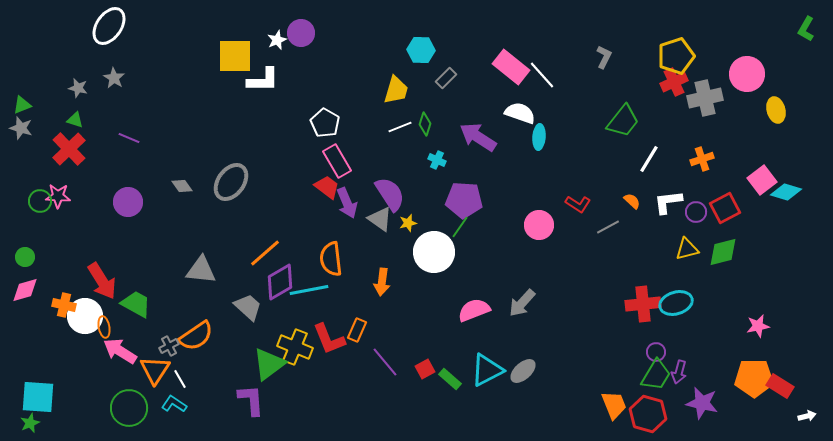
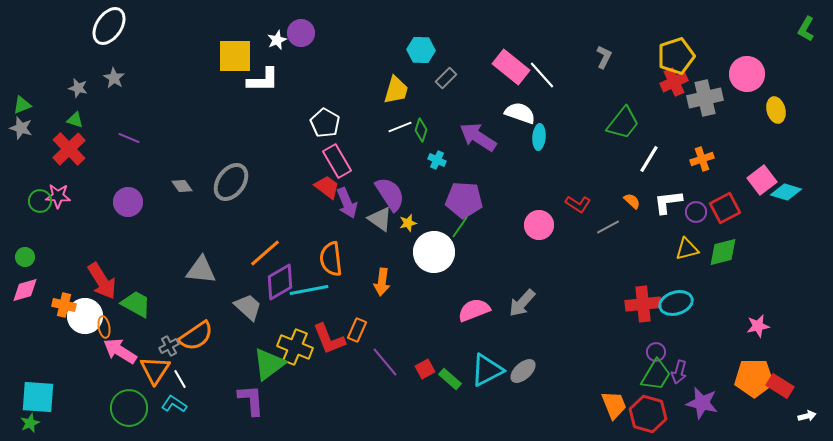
green trapezoid at (623, 121): moved 2 px down
green diamond at (425, 124): moved 4 px left, 6 px down
